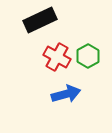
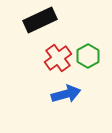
red cross: moved 1 px right, 1 px down; rotated 24 degrees clockwise
